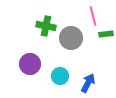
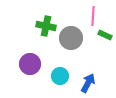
pink line: rotated 18 degrees clockwise
green rectangle: moved 1 px left, 1 px down; rotated 32 degrees clockwise
